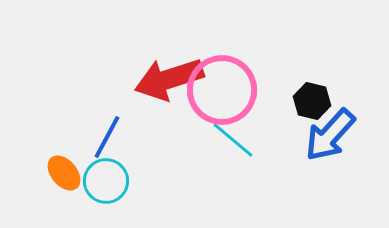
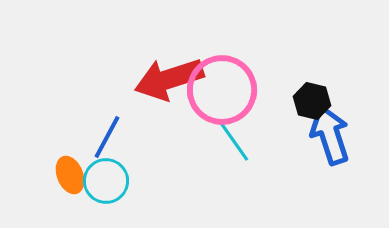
blue arrow: rotated 120 degrees clockwise
cyan line: rotated 15 degrees clockwise
orange ellipse: moved 6 px right, 2 px down; rotated 18 degrees clockwise
